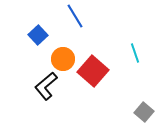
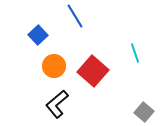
orange circle: moved 9 px left, 7 px down
black L-shape: moved 11 px right, 18 px down
